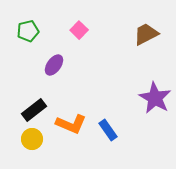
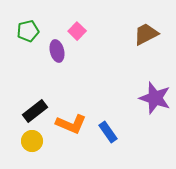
pink square: moved 2 px left, 1 px down
purple ellipse: moved 3 px right, 14 px up; rotated 50 degrees counterclockwise
purple star: rotated 12 degrees counterclockwise
black rectangle: moved 1 px right, 1 px down
blue rectangle: moved 2 px down
yellow circle: moved 2 px down
